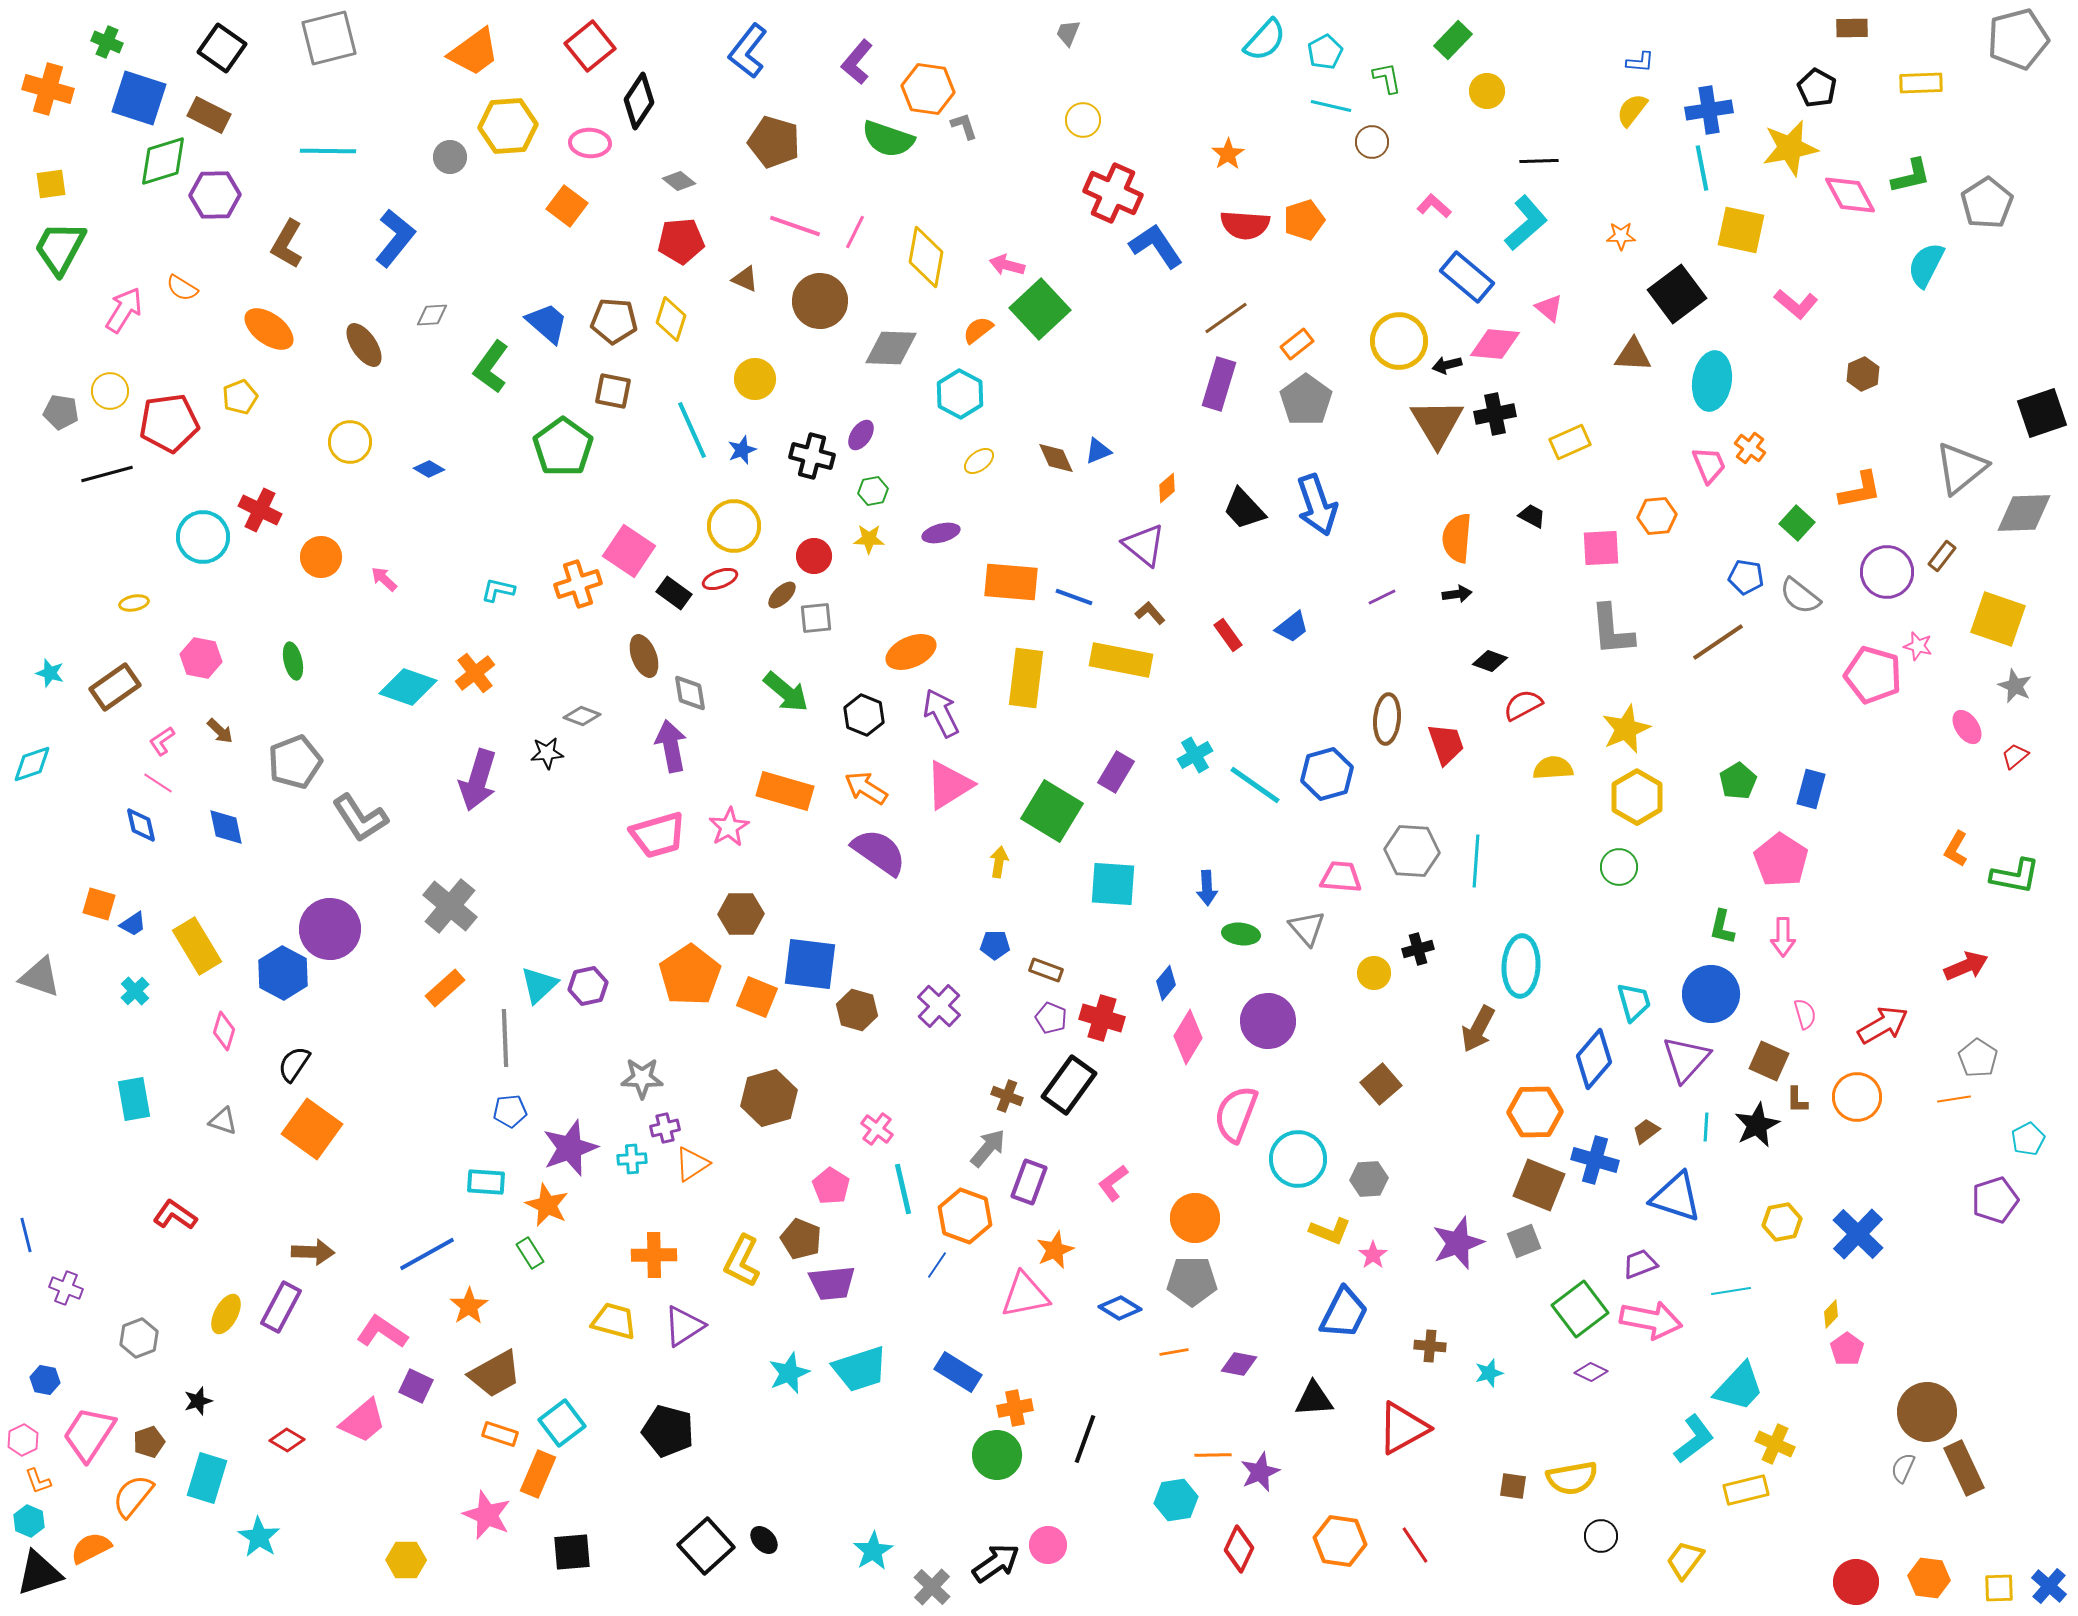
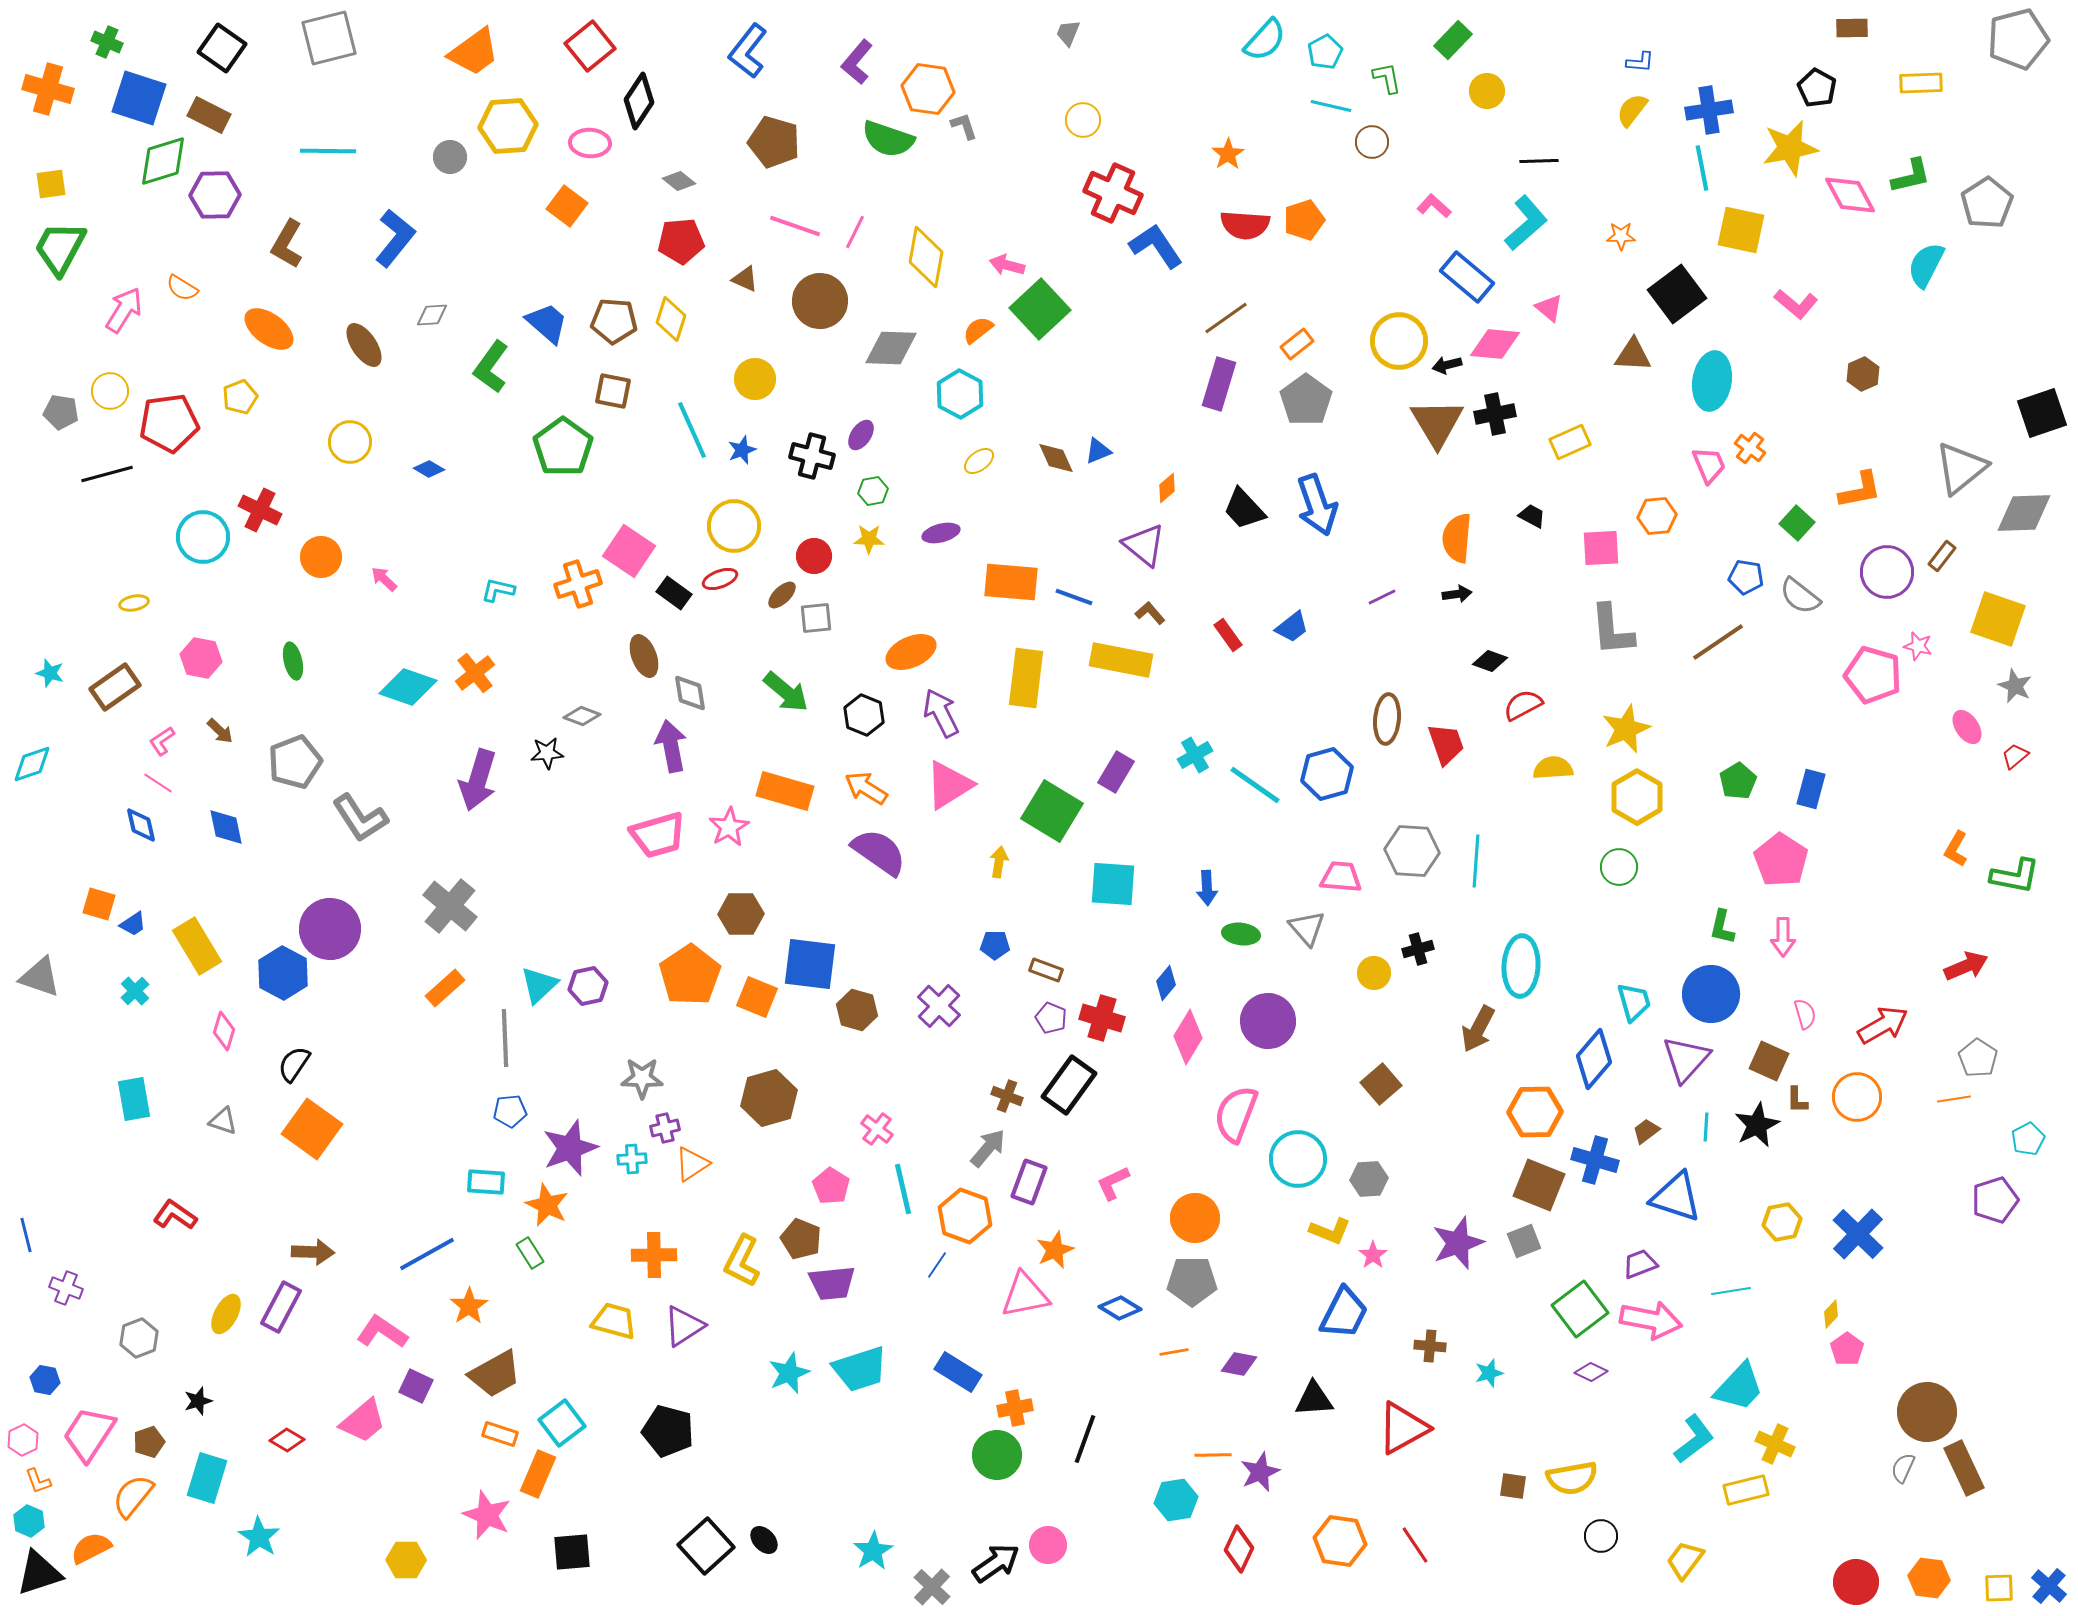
pink L-shape at (1113, 1183): rotated 12 degrees clockwise
